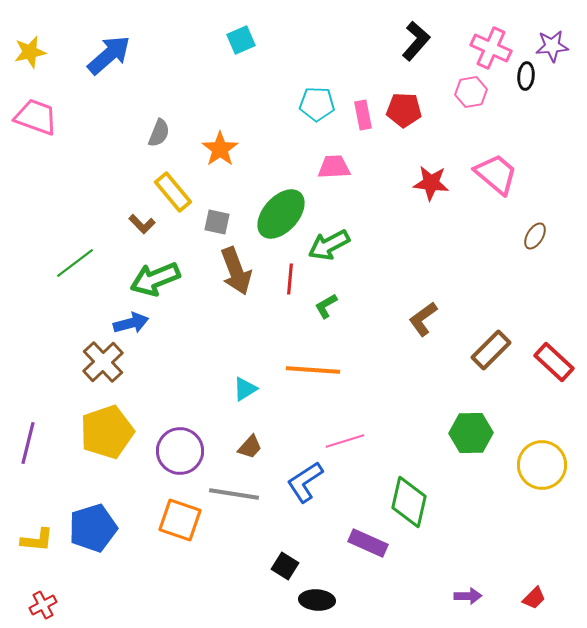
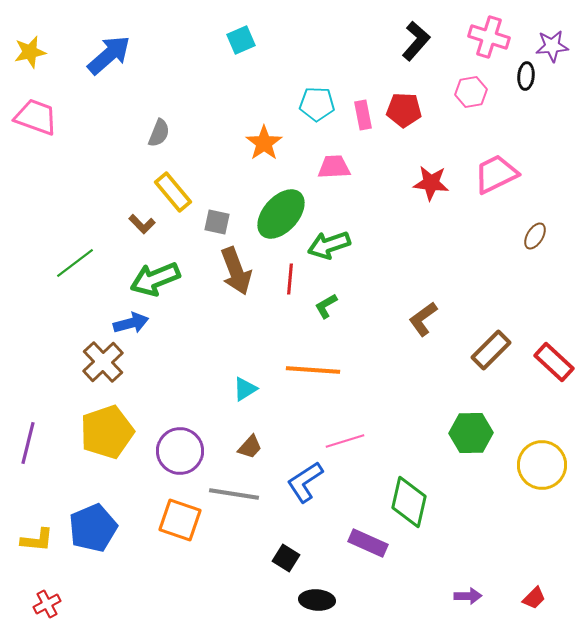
pink cross at (491, 48): moved 2 px left, 11 px up; rotated 6 degrees counterclockwise
orange star at (220, 149): moved 44 px right, 6 px up
pink trapezoid at (496, 174): rotated 66 degrees counterclockwise
green arrow at (329, 245): rotated 9 degrees clockwise
blue pentagon at (93, 528): rotated 6 degrees counterclockwise
black square at (285, 566): moved 1 px right, 8 px up
red cross at (43, 605): moved 4 px right, 1 px up
